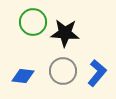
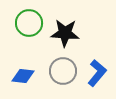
green circle: moved 4 px left, 1 px down
